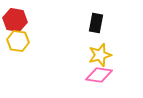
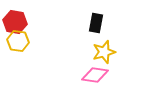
red hexagon: moved 2 px down
yellow star: moved 4 px right, 3 px up
pink diamond: moved 4 px left
